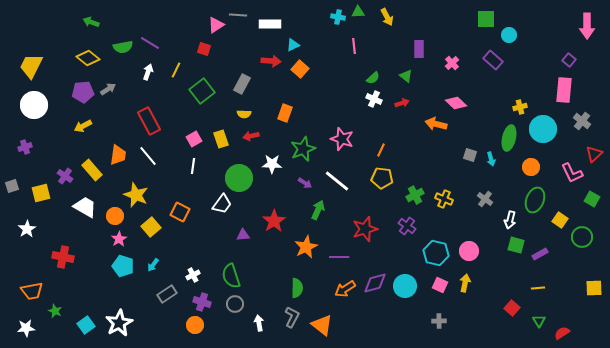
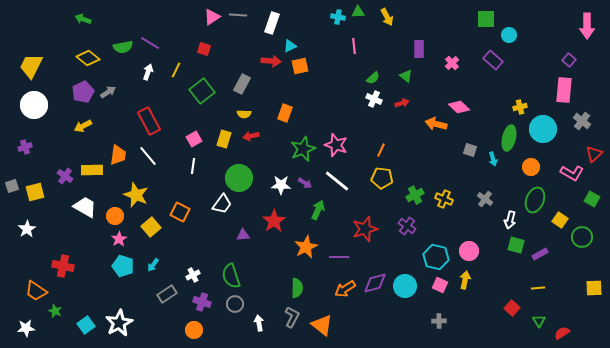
green arrow at (91, 22): moved 8 px left, 3 px up
white rectangle at (270, 24): moved 2 px right, 1 px up; rotated 70 degrees counterclockwise
pink triangle at (216, 25): moved 4 px left, 8 px up
cyan triangle at (293, 45): moved 3 px left, 1 px down
orange square at (300, 69): moved 3 px up; rotated 36 degrees clockwise
gray arrow at (108, 89): moved 3 px down
purple pentagon at (83, 92): rotated 20 degrees counterclockwise
pink diamond at (456, 103): moved 3 px right, 4 px down
yellow rectangle at (221, 139): moved 3 px right; rotated 36 degrees clockwise
pink star at (342, 139): moved 6 px left, 6 px down
gray square at (470, 155): moved 5 px up
cyan arrow at (491, 159): moved 2 px right
white star at (272, 164): moved 9 px right, 21 px down
yellow rectangle at (92, 170): rotated 50 degrees counterclockwise
pink L-shape at (572, 173): rotated 35 degrees counterclockwise
yellow square at (41, 193): moved 6 px left, 1 px up
cyan hexagon at (436, 253): moved 4 px down
red cross at (63, 257): moved 9 px down
yellow arrow at (465, 283): moved 3 px up
orange trapezoid at (32, 291): moved 4 px right; rotated 45 degrees clockwise
orange circle at (195, 325): moved 1 px left, 5 px down
